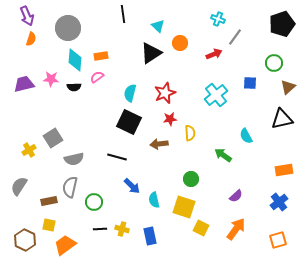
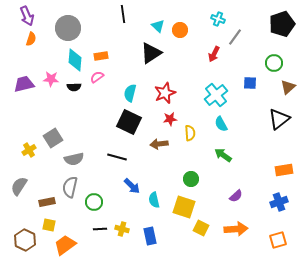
orange circle at (180, 43): moved 13 px up
red arrow at (214, 54): rotated 140 degrees clockwise
black triangle at (282, 119): moved 3 px left; rotated 25 degrees counterclockwise
cyan semicircle at (246, 136): moved 25 px left, 12 px up
brown rectangle at (49, 201): moved 2 px left, 1 px down
blue cross at (279, 202): rotated 18 degrees clockwise
orange arrow at (236, 229): rotated 50 degrees clockwise
